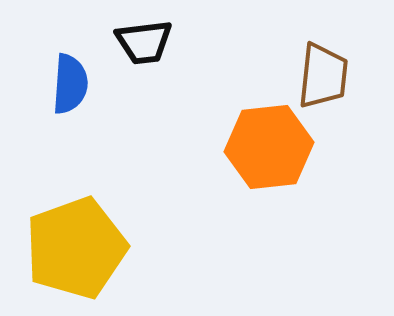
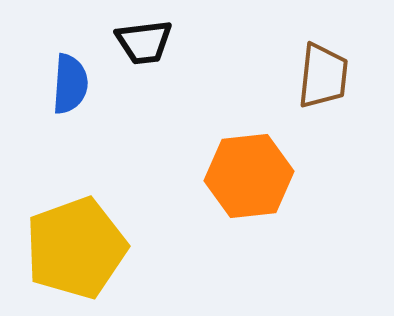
orange hexagon: moved 20 px left, 29 px down
